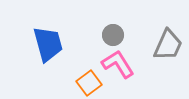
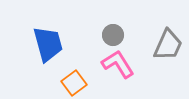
orange square: moved 15 px left
